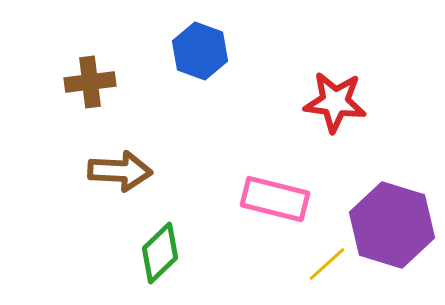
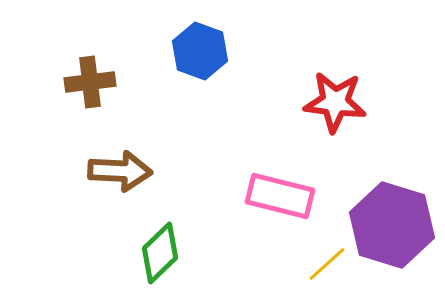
pink rectangle: moved 5 px right, 3 px up
